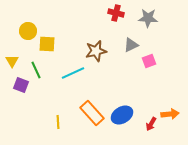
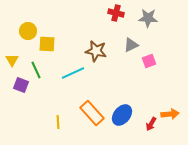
brown star: rotated 25 degrees clockwise
yellow triangle: moved 1 px up
blue ellipse: rotated 20 degrees counterclockwise
